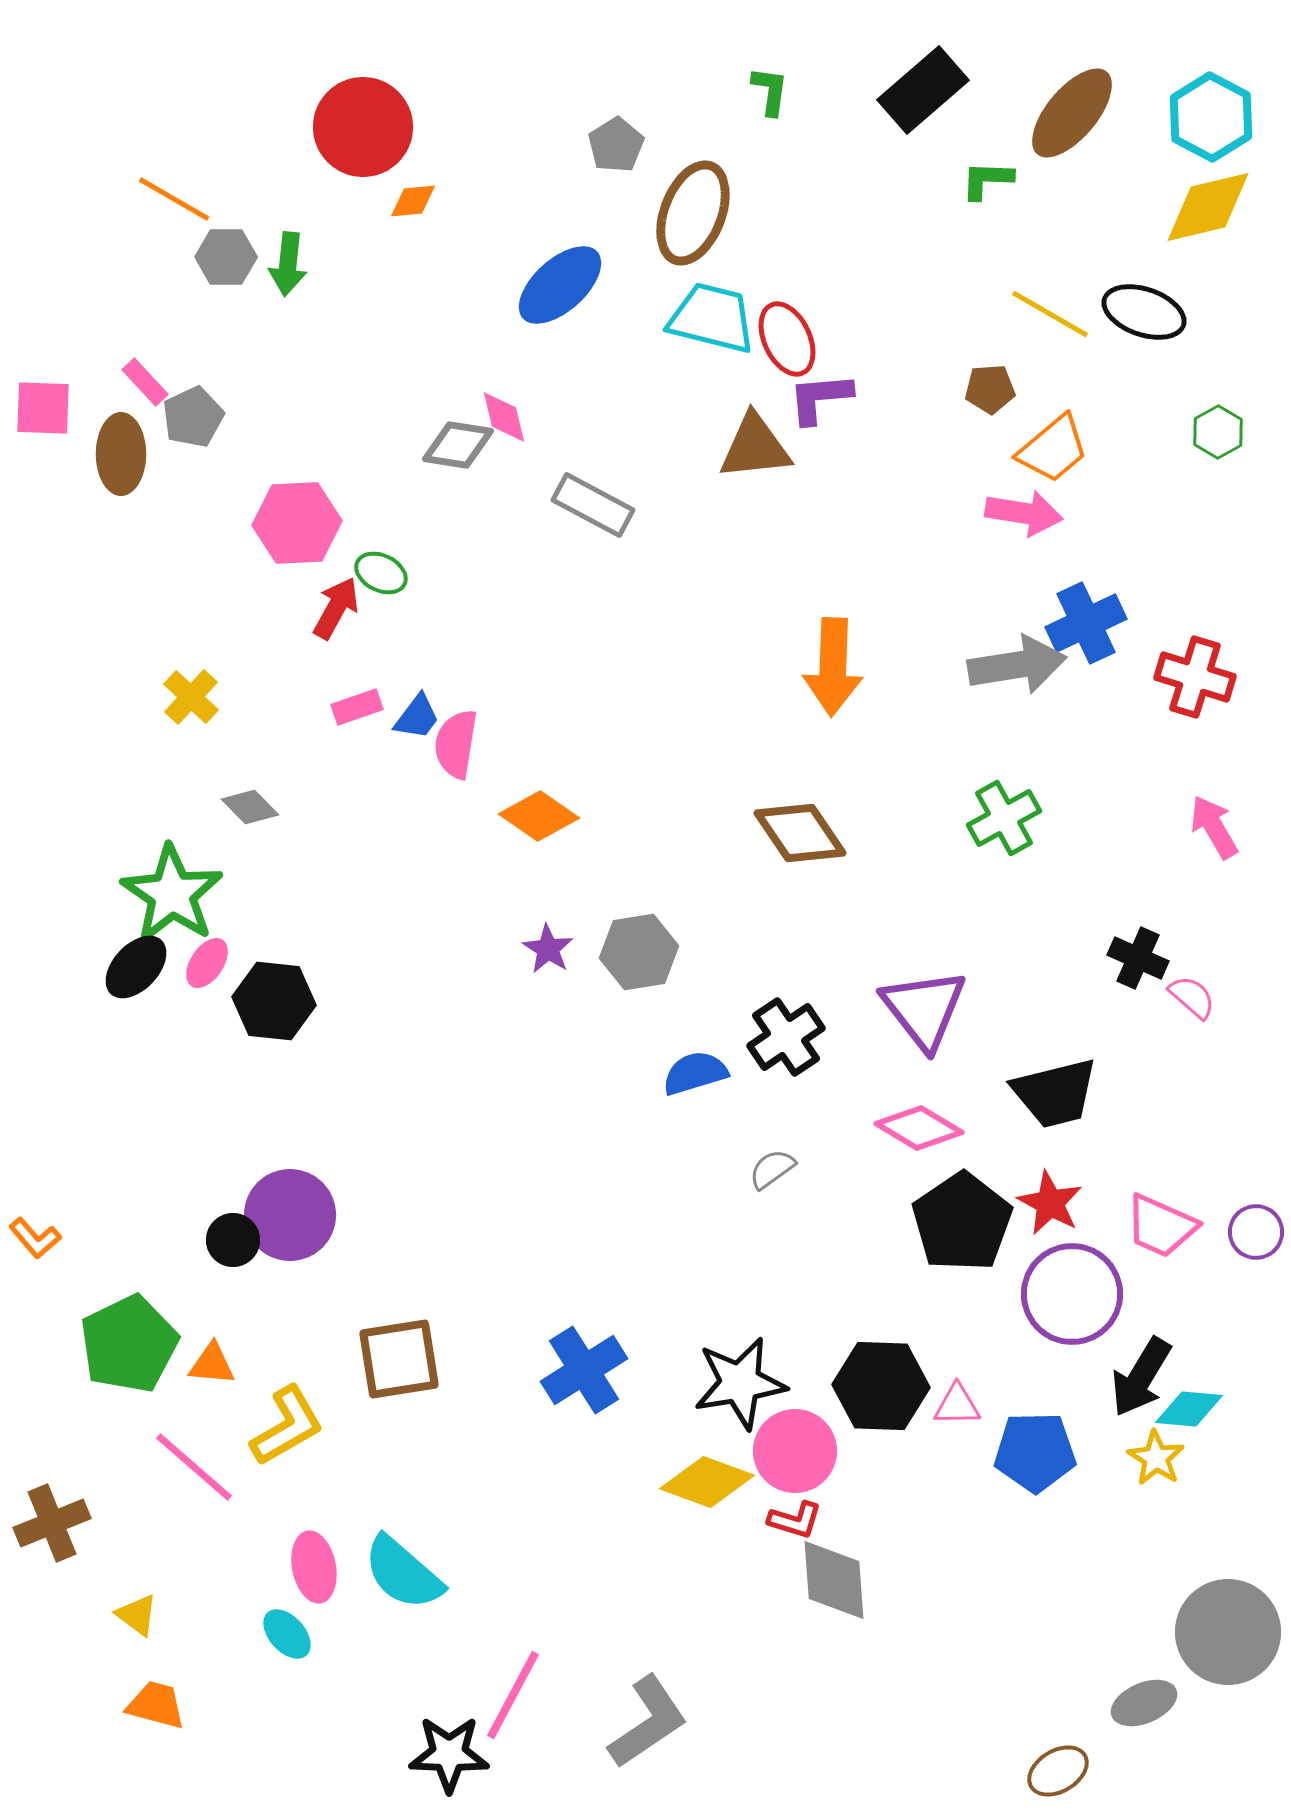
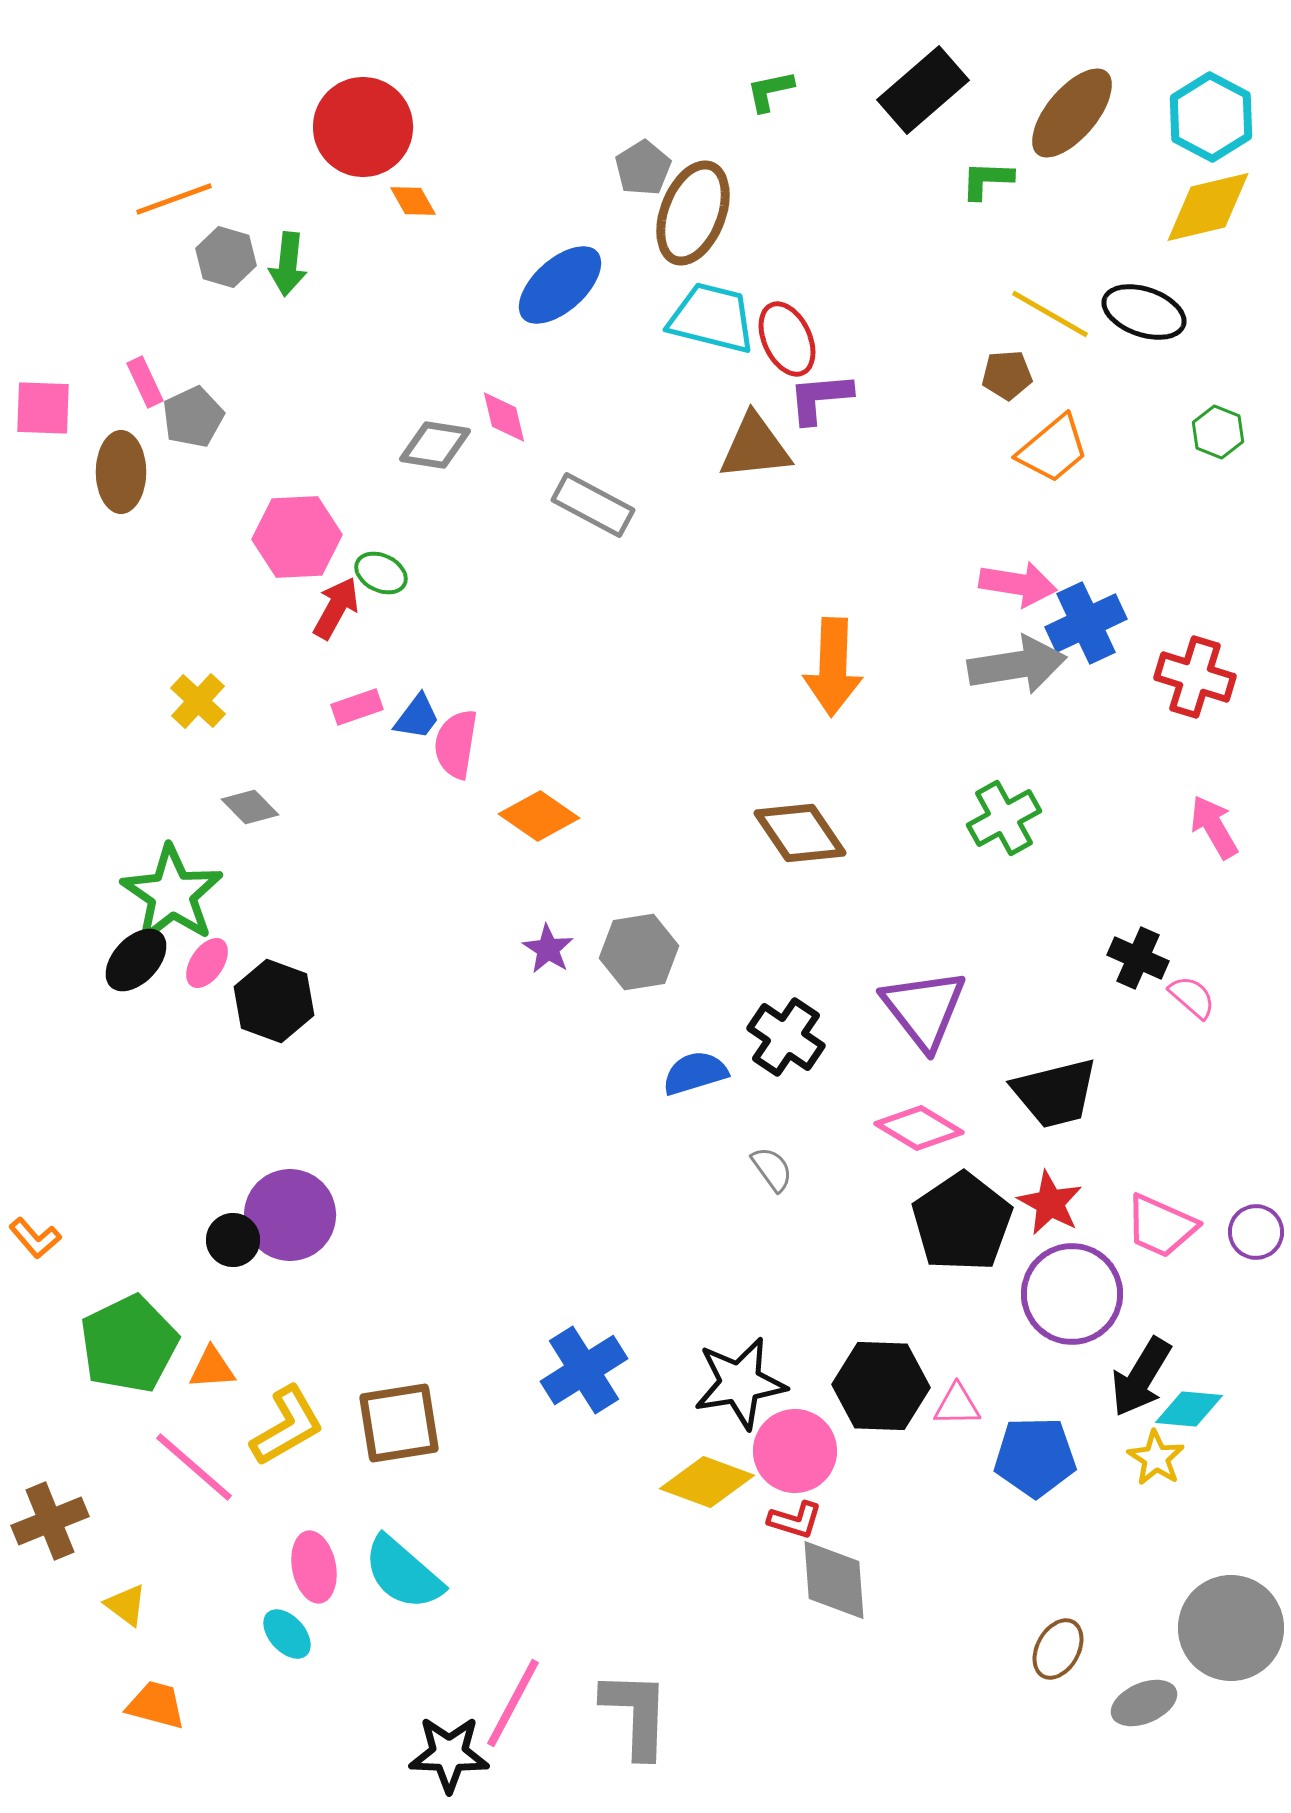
green L-shape at (770, 91): rotated 110 degrees counterclockwise
gray pentagon at (616, 145): moved 27 px right, 23 px down
orange line at (174, 199): rotated 50 degrees counterclockwise
orange diamond at (413, 201): rotated 66 degrees clockwise
gray hexagon at (226, 257): rotated 16 degrees clockwise
pink rectangle at (145, 382): rotated 18 degrees clockwise
brown pentagon at (990, 389): moved 17 px right, 14 px up
green hexagon at (1218, 432): rotated 9 degrees counterclockwise
gray diamond at (458, 445): moved 23 px left
brown ellipse at (121, 454): moved 18 px down
pink arrow at (1024, 513): moved 6 px left, 71 px down
pink hexagon at (297, 523): moved 14 px down
yellow cross at (191, 697): moved 7 px right, 4 px down
black ellipse at (136, 967): moved 7 px up
black hexagon at (274, 1001): rotated 14 degrees clockwise
black cross at (786, 1037): rotated 22 degrees counterclockwise
gray semicircle at (772, 1169): rotated 90 degrees clockwise
brown square at (399, 1359): moved 64 px down
orange triangle at (212, 1364): moved 4 px down; rotated 9 degrees counterclockwise
blue pentagon at (1035, 1452): moved 5 px down
brown cross at (52, 1523): moved 2 px left, 2 px up
yellow triangle at (137, 1615): moved 11 px left, 10 px up
gray circle at (1228, 1632): moved 3 px right, 4 px up
pink line at (513, 1695): moved 8 px down
gray L-shape at (648, 1722): moved 12 px left, 8 px up; rotated 54 degrees counterclockwise
brown ellipse at (1058, 1771): moved 122 px up; rotated 30 degrees counterclockwise
